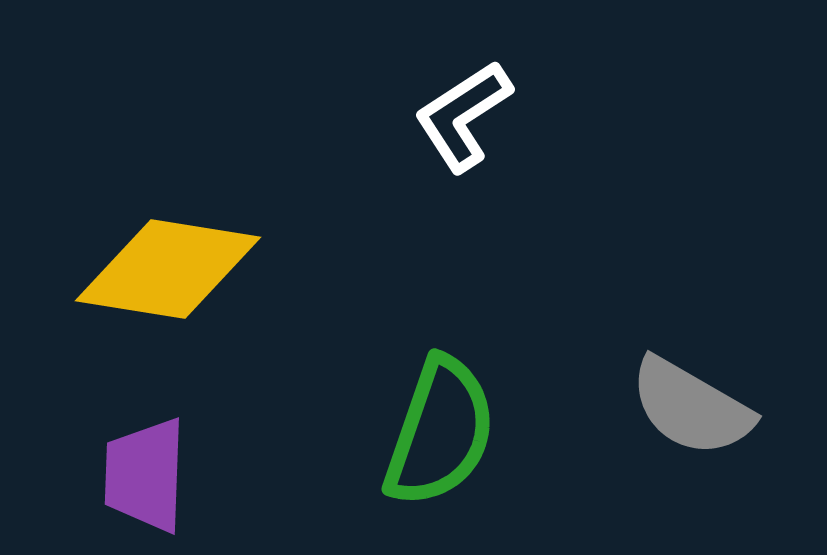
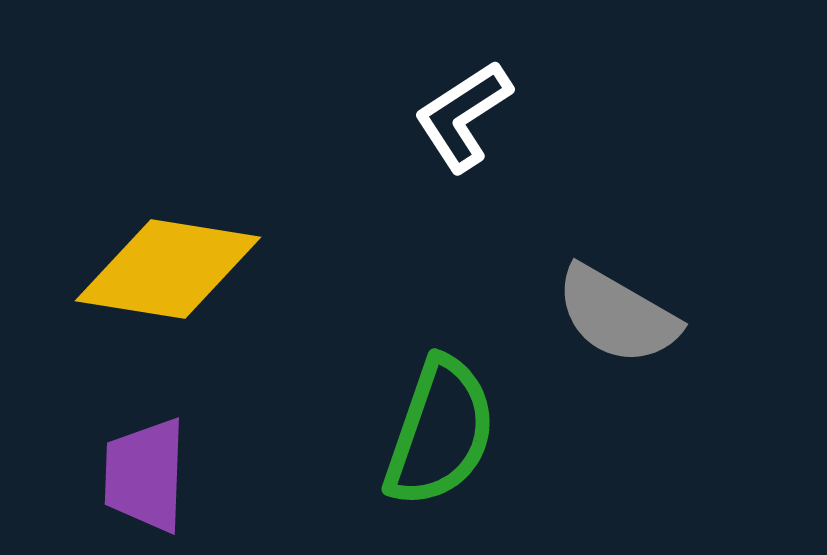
gray semicircle: moved 74 px left, 92 px up
